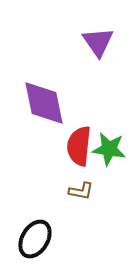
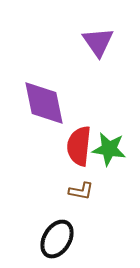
black ellipse: moved 22 px right
